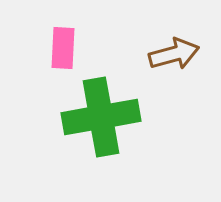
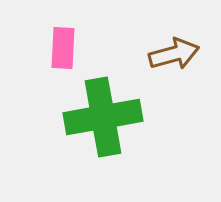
green cross: moved 2 px right
